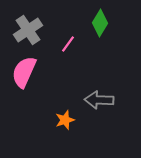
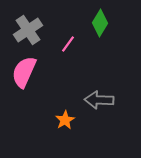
orange star: rotated 12 degrees counterclockwise
